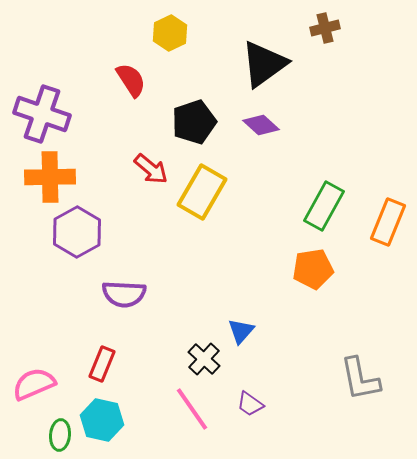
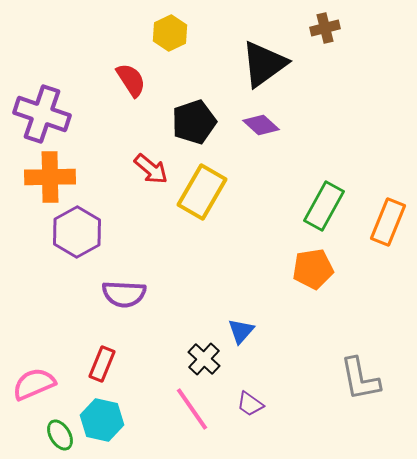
green ellipse: rotated 36 degrees counterclockwise
